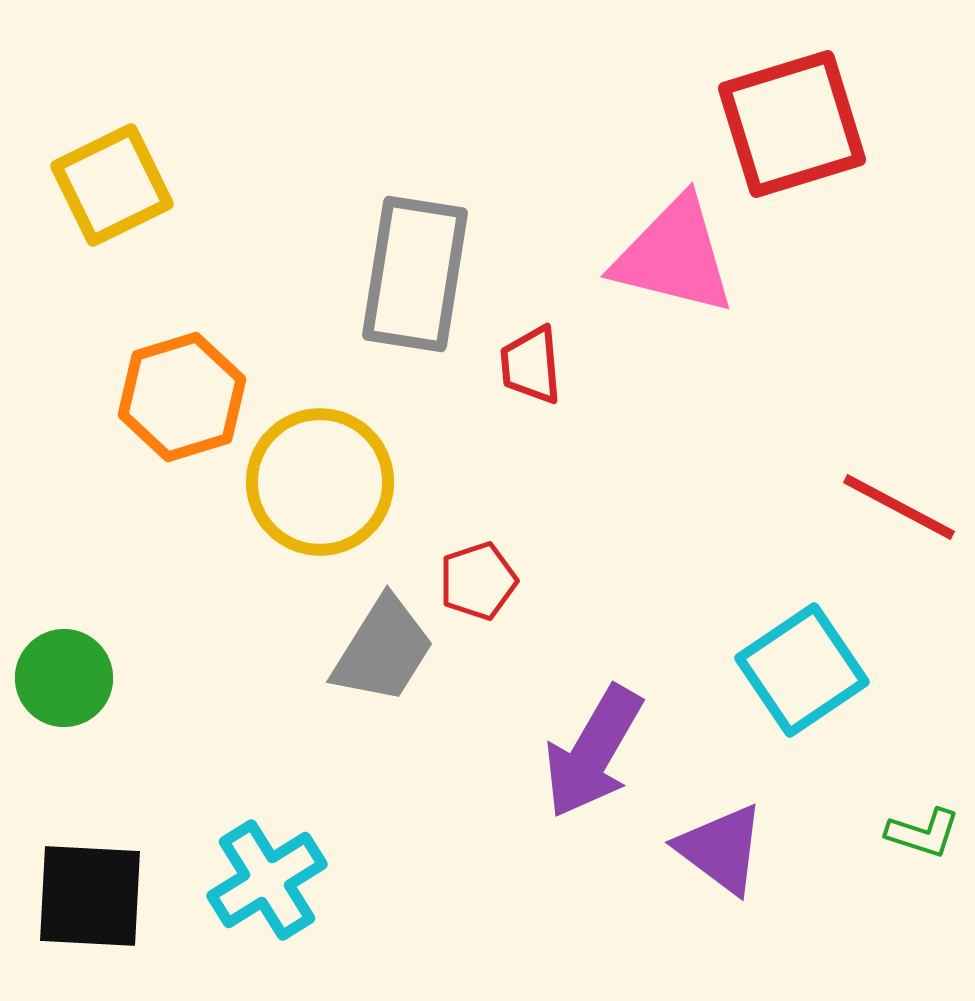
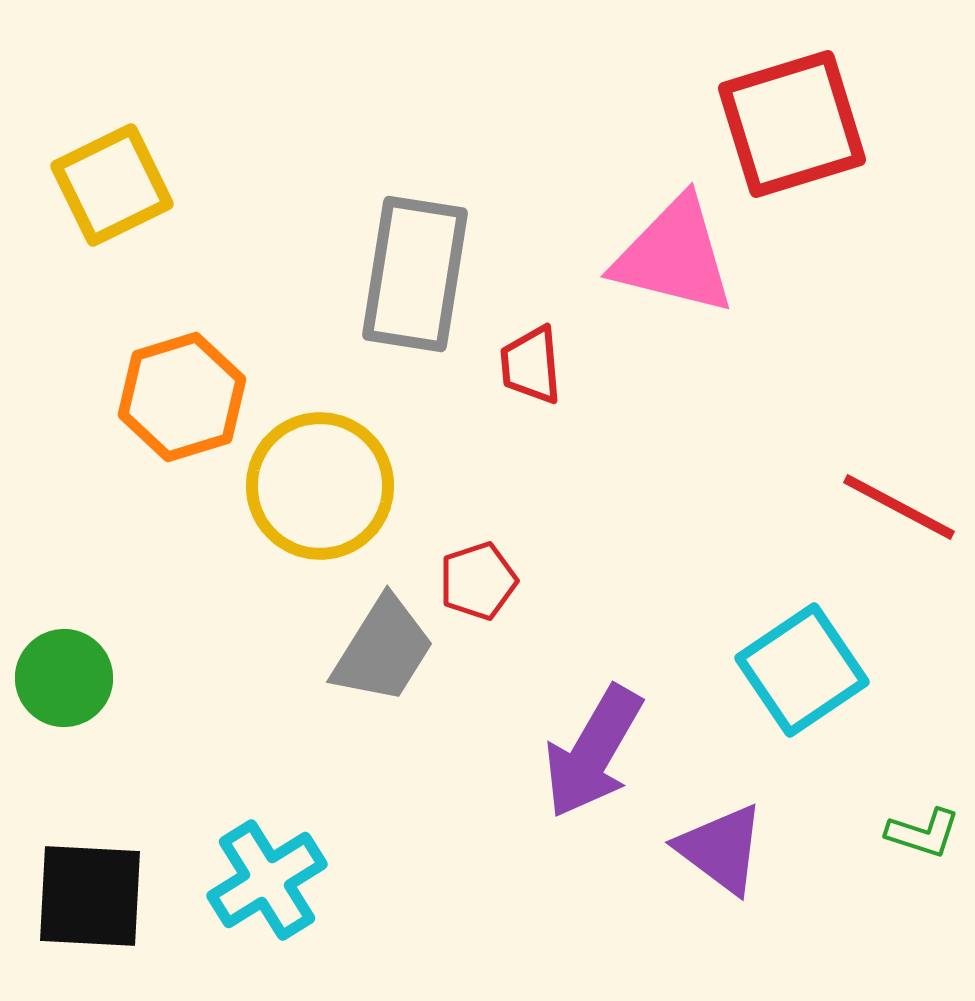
yellow circle: moved 4 px down
